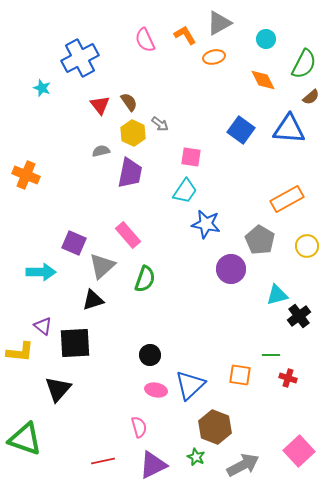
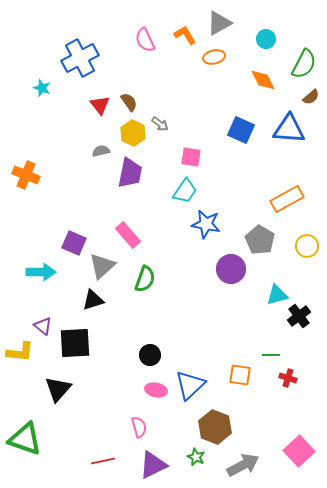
blue square at (241, 130): rotated 12 degrees counterclockwise
